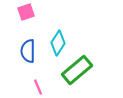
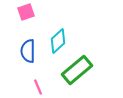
cyan diamond: moved 2 px up; rotated 15 degrees clockwise
